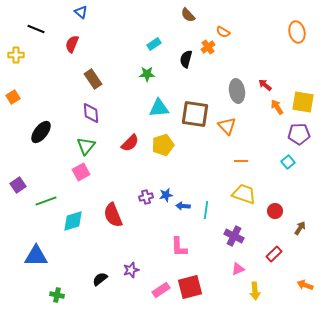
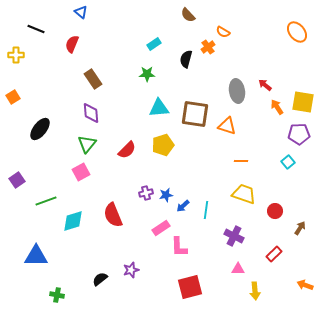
orange ellipse at (297, 32): rotated 25 degrees counterclockwise
orange triangle at (227, 126): rotated 30 degrees counterclockwise
black ellipse at (41, 132): moved 1 px left, 3 px up
red semicircle at (130, 143): moved 3 px left, 7 px down
green triangle at (86, 146): moved 1 px right, 2 px up
purple square at (18, 185): moved 1 px left, 5 px up
purple cross at (146, 197): moved 4 px up
blue arrow at (183, 206): rotated 48 degrees counterclockwise
pink triangle at (238, 269): rotated 24 degrees clockwise
pink rectangle at (161, 290): moved 62 px up
